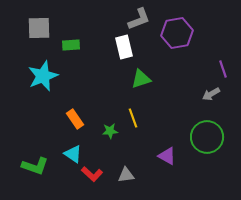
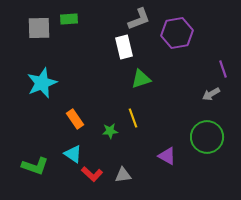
green rectangle: moved 2 px left, 26 px up
cyan star: moved 1 px left, 7 px down
gray triangle: moved 3 px left
